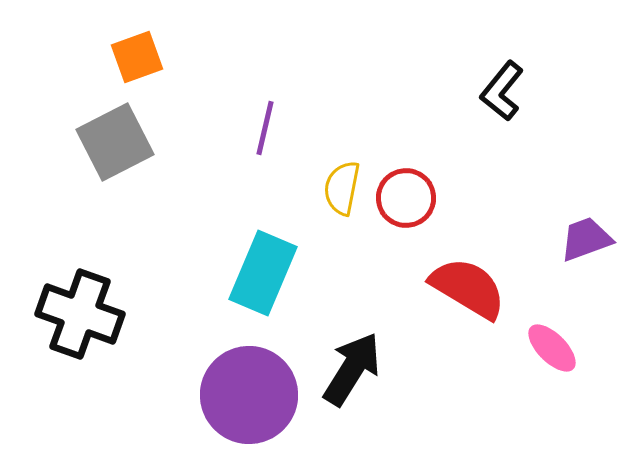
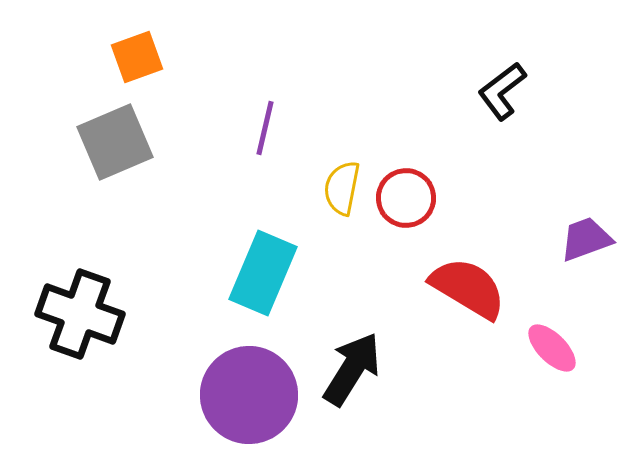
black L-shape: rotated 14 degrees clockwise
gray square: rotated 4 degrees clockwise
